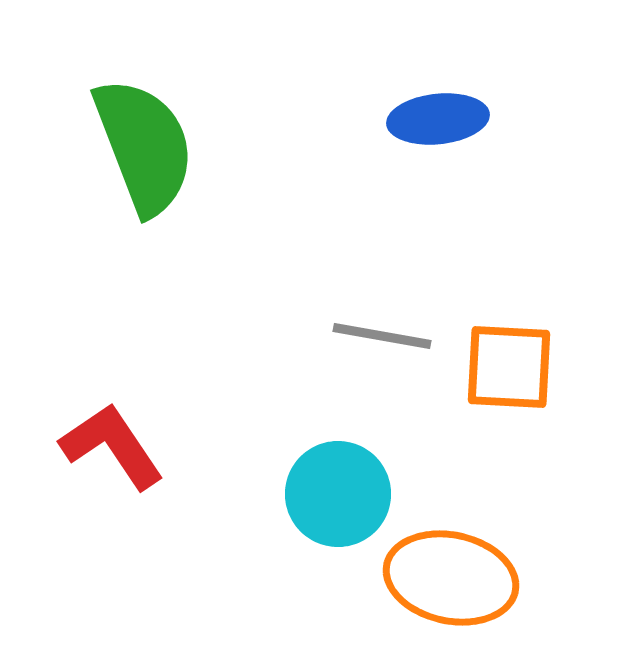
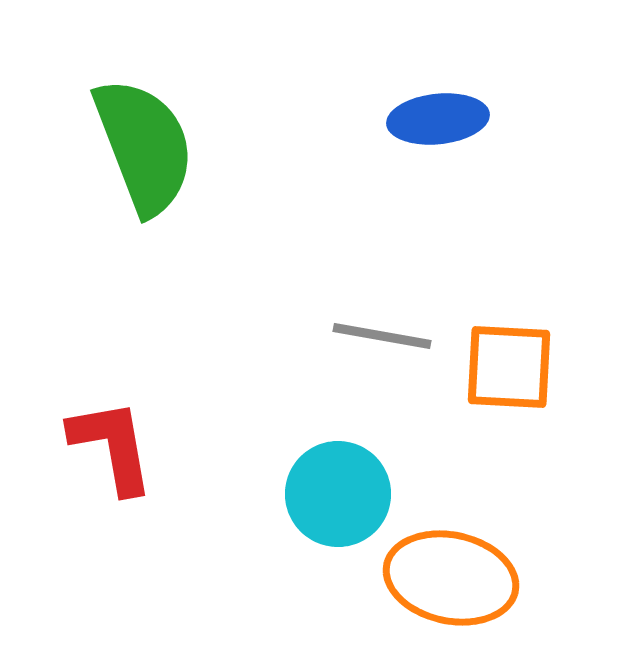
red L-shape: rotated 24 degrees clockwise
